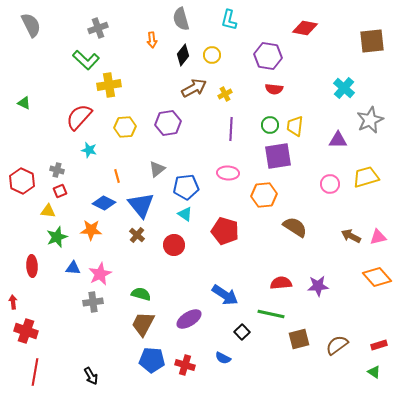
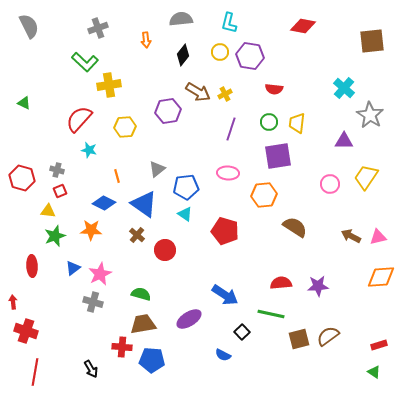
gray semicircle at (181, 19): rotated 100 degrees clockwise
cyan L-shape at (229, 20): moved 3 px down
gray semicircle at (31, 25): moved 2 px left, 1 px down
red diamond at (305, 28): moved 2 px left, 2 px up
orange arrow at (152, 40): moved 6 px left
yellow circle at (212, 55): moved 8 px right, 3 px up
purple hexagon at (268, 56): moved 18 px left
green L-shape at (86, 60): moved 1 px left, 2 px down
brown arrow at (194, 88): moved 4 px right, 4 px down; rotated 60 degrees clockwise
red semicircle at (79, 117): moved 2 px down
gray star at (370, 120): moved 5 px up; rotated 16 degrees counterclockwise
purple hexagon at (168, 123): moved 12 px up
green circle at (270, 125): moved 1 px left, 3 px up
yellow trapezoid at (295, 126): moved 2 px right, 3 px up
purple line at (231, 129): rotated 15 degrees clockwise
purple triangle at (338, 140): moved 6 px right, 1 px down
yellow trapezoid at (366, 177): rotated 40 degrees counterclockwise
red hexagon at (22, 181): moved 3 px up; rotated 10 degrees counterclockwise
blue triangle at (141, 205): moved 3 px right, 1 px up; rotated 16 degrees counterclockwise
green star at (57, 237): moved 2 px left, 1 px up
red circle at (174, 245): moved 9 px left, 5 px down
blue triangle at (73, 268): rotated 42 degrees counterclockwise
orange diamond at (377, 277): moved 4 px right; rotated 52 degrees counterclockwise
gray cross at (93, 302): rotated 24 degrees clockwise
brown trapezoid at (143, 324): rotated 52 degrees clockwise
brown semicircle at (337, 345): moved 9 px left, 9 px up
blue semicircle at (223, 358): moved 3 px up
red cross at (185, 365): moved 63 px left, 18 px up; rotated 12 degrees counterclockwise
black arrow at (91, 376): moved 7 px up
